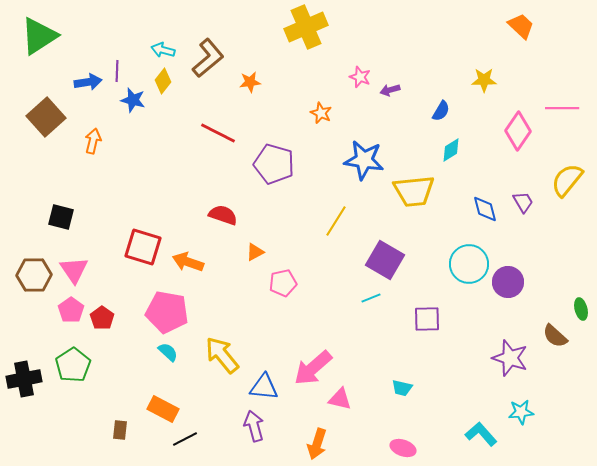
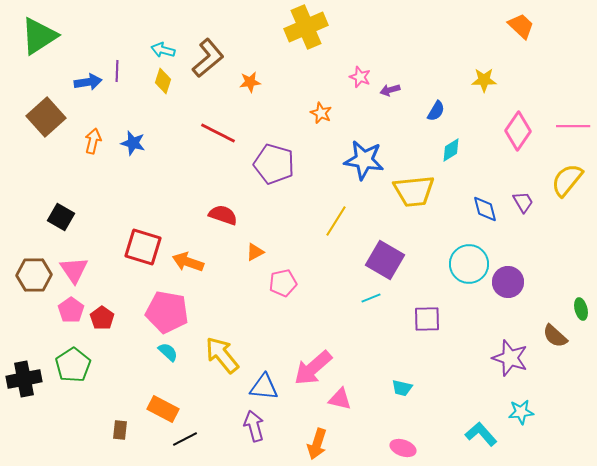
yellow diamond at (163, 81): rotated 20 degrees counterclockwise
blue star at (133, 100): moved 43 px down
pink line at (562, 108): moved 11 px right, 18 px down
blue semicircle at (441, 111): moved 5 px left
black square at (61, 217): rotated 16 degrees clockwise
